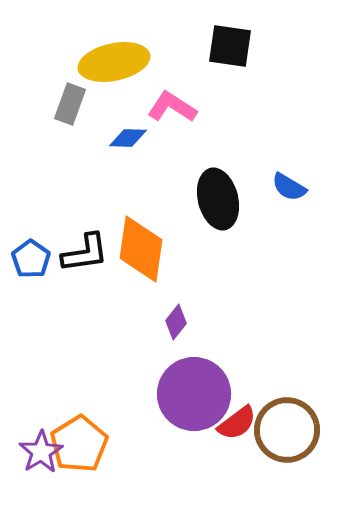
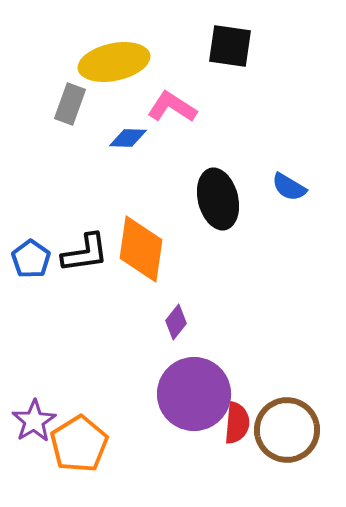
red semicircle: rotated 48 degrees counterclockwise
purple star: moved 7 px left, 31 px up
